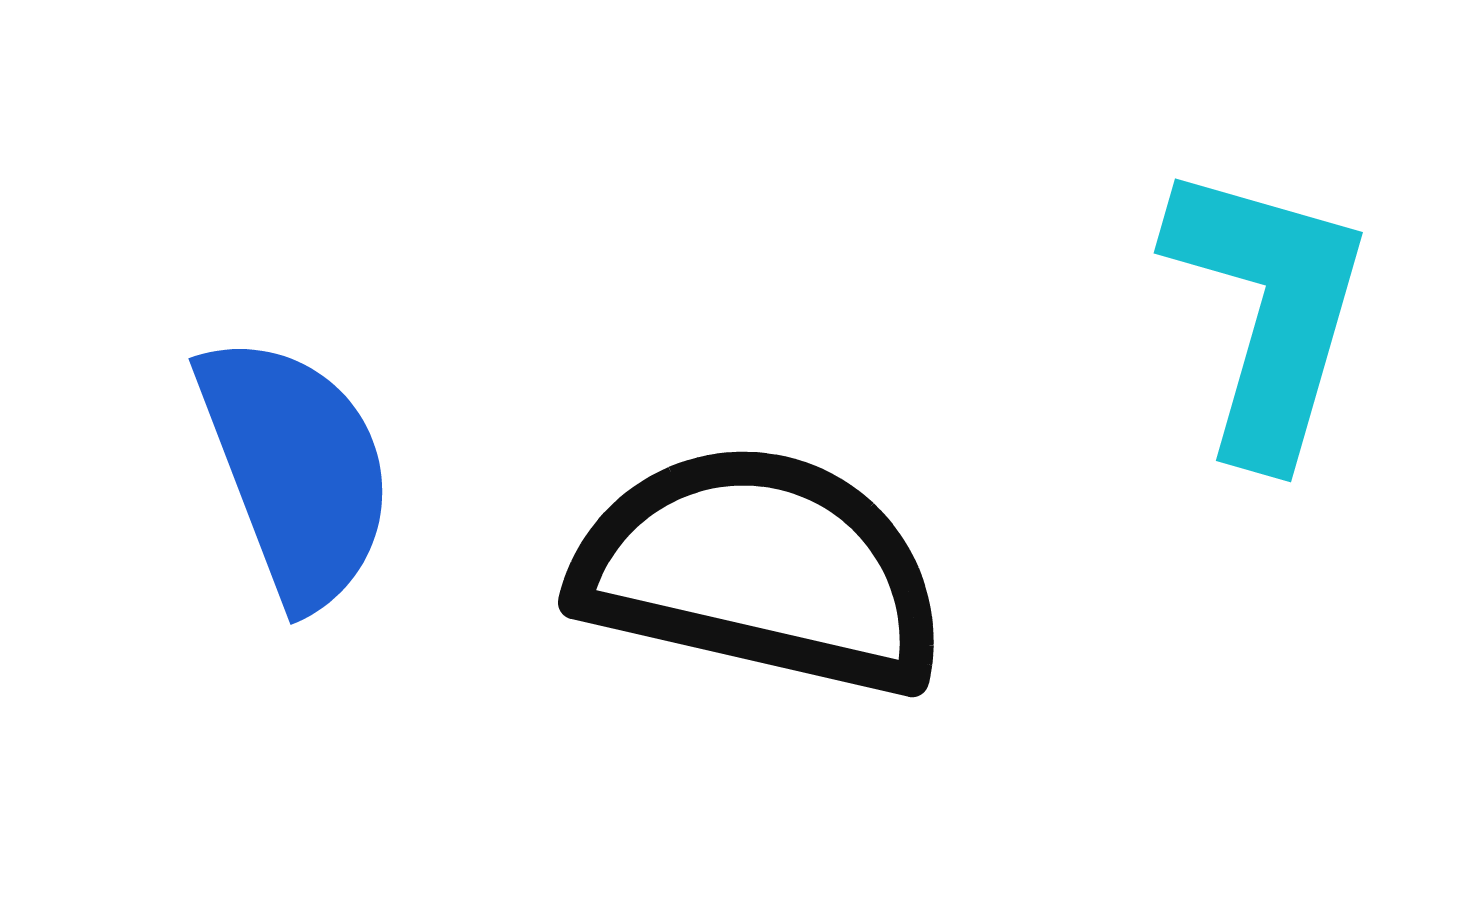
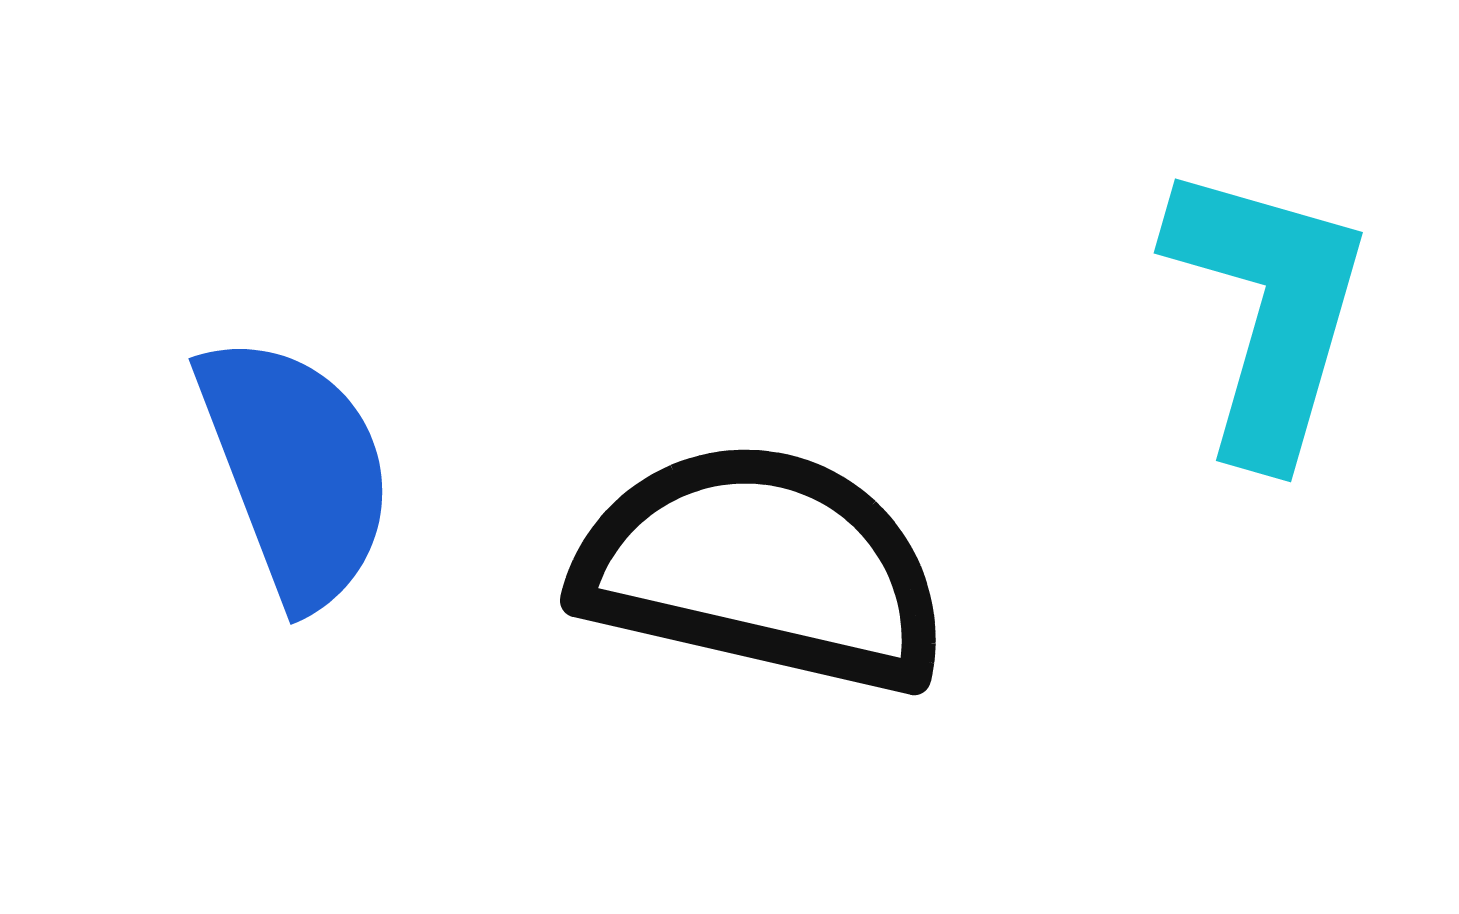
black semicircle: moved 2 px right, 2 px up
